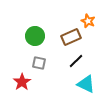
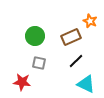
orange star: moved 2 px right
red star: rotated 30 degrees counterclockwise
